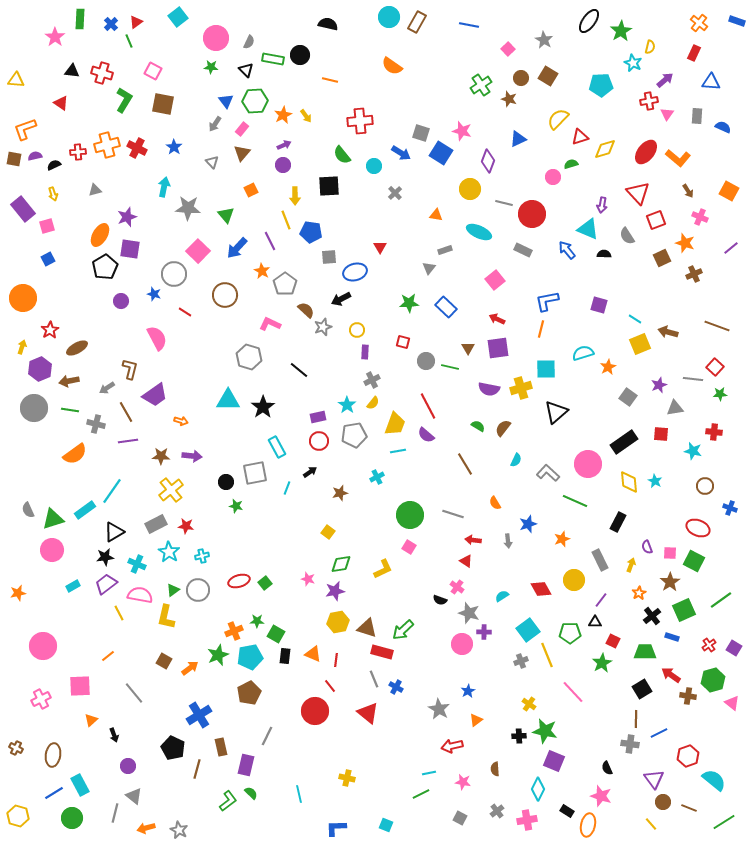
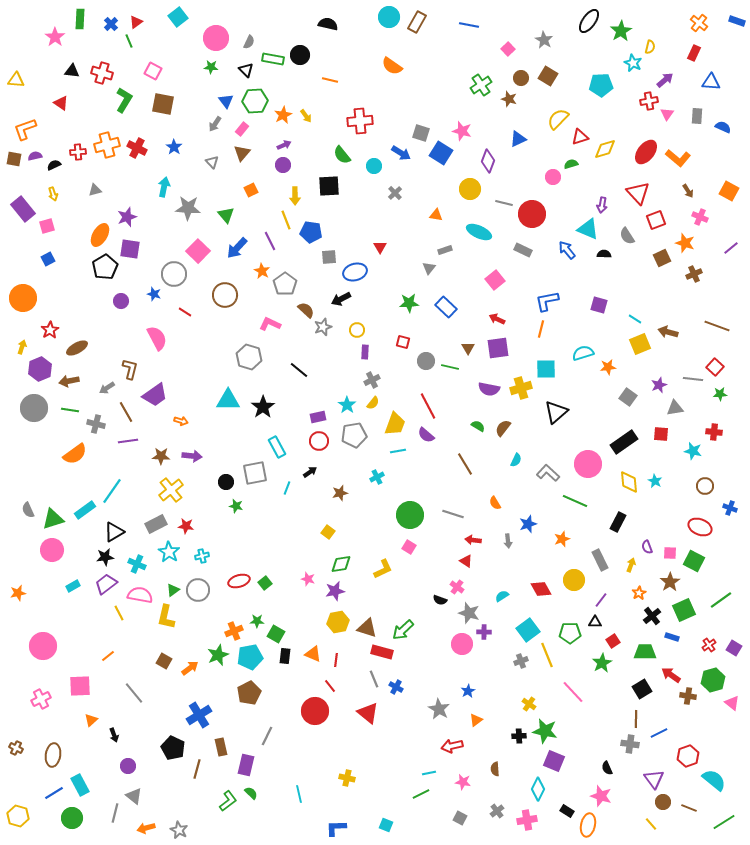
orange star at (608, 367): rotated 21 degrees clockwise
red ellipse at (698, 528): moved 2 px right, 1 px up
red square at (613, 641): rotated 32 degrees clockwise
